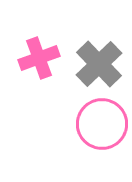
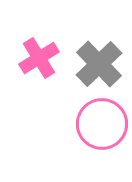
pink cross: rotated 12 degrees counterclockwise
